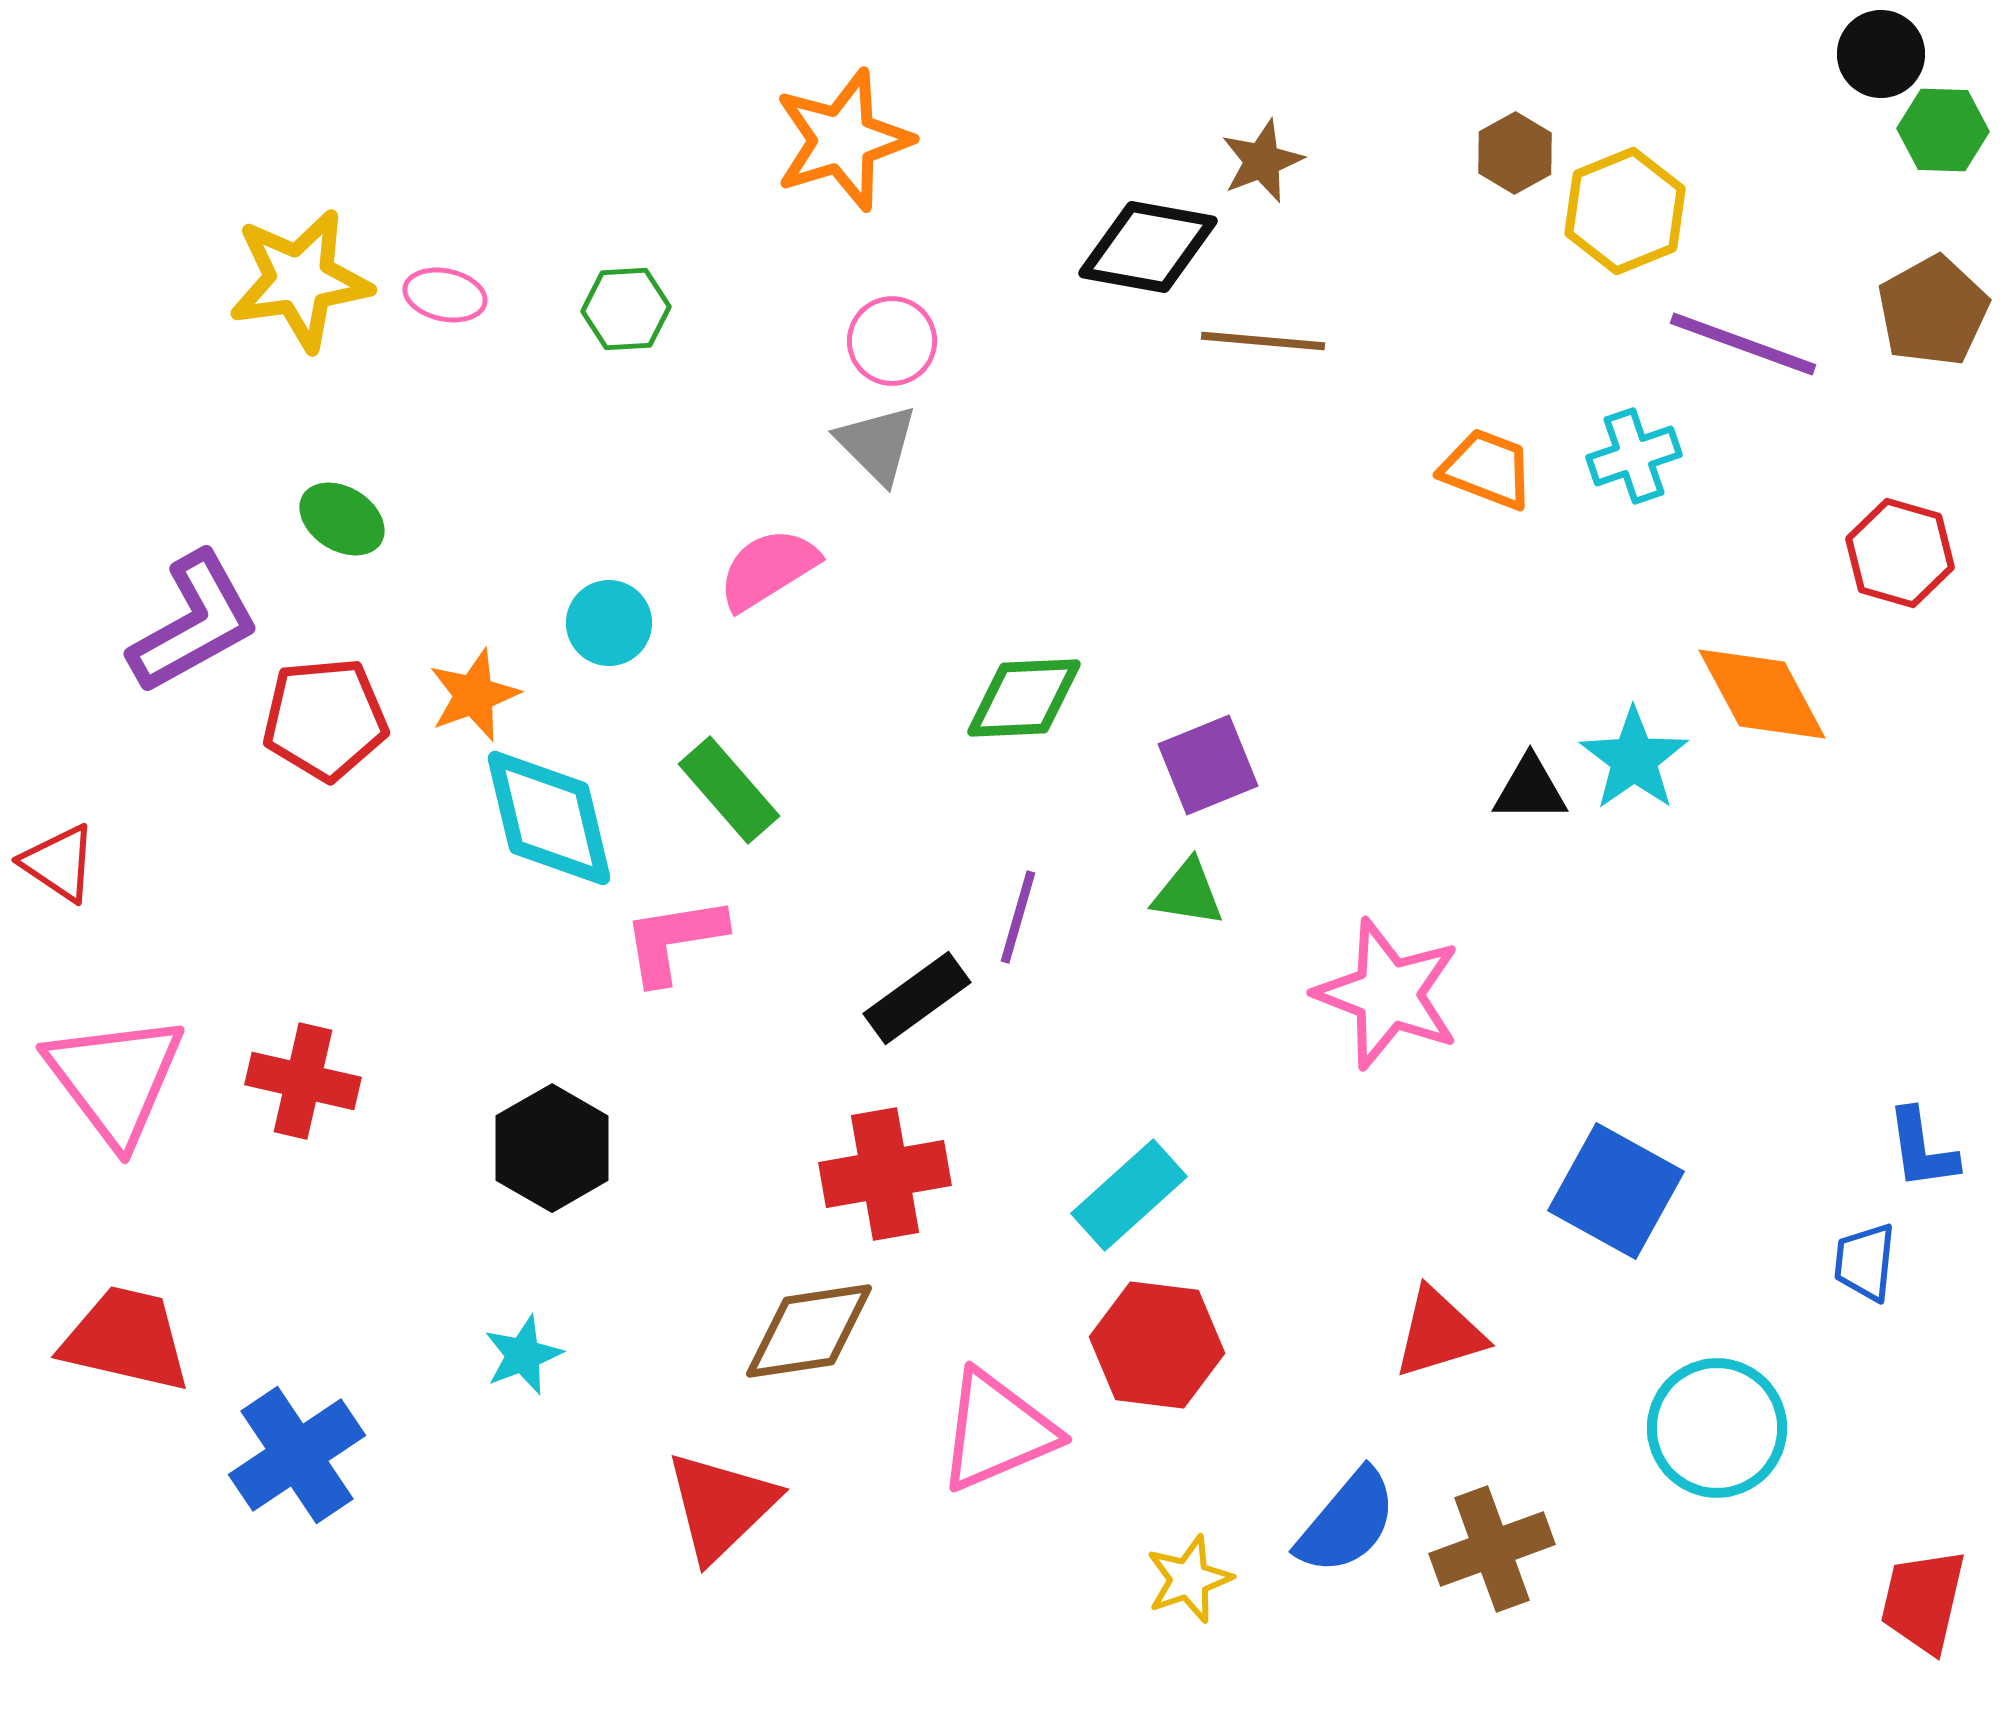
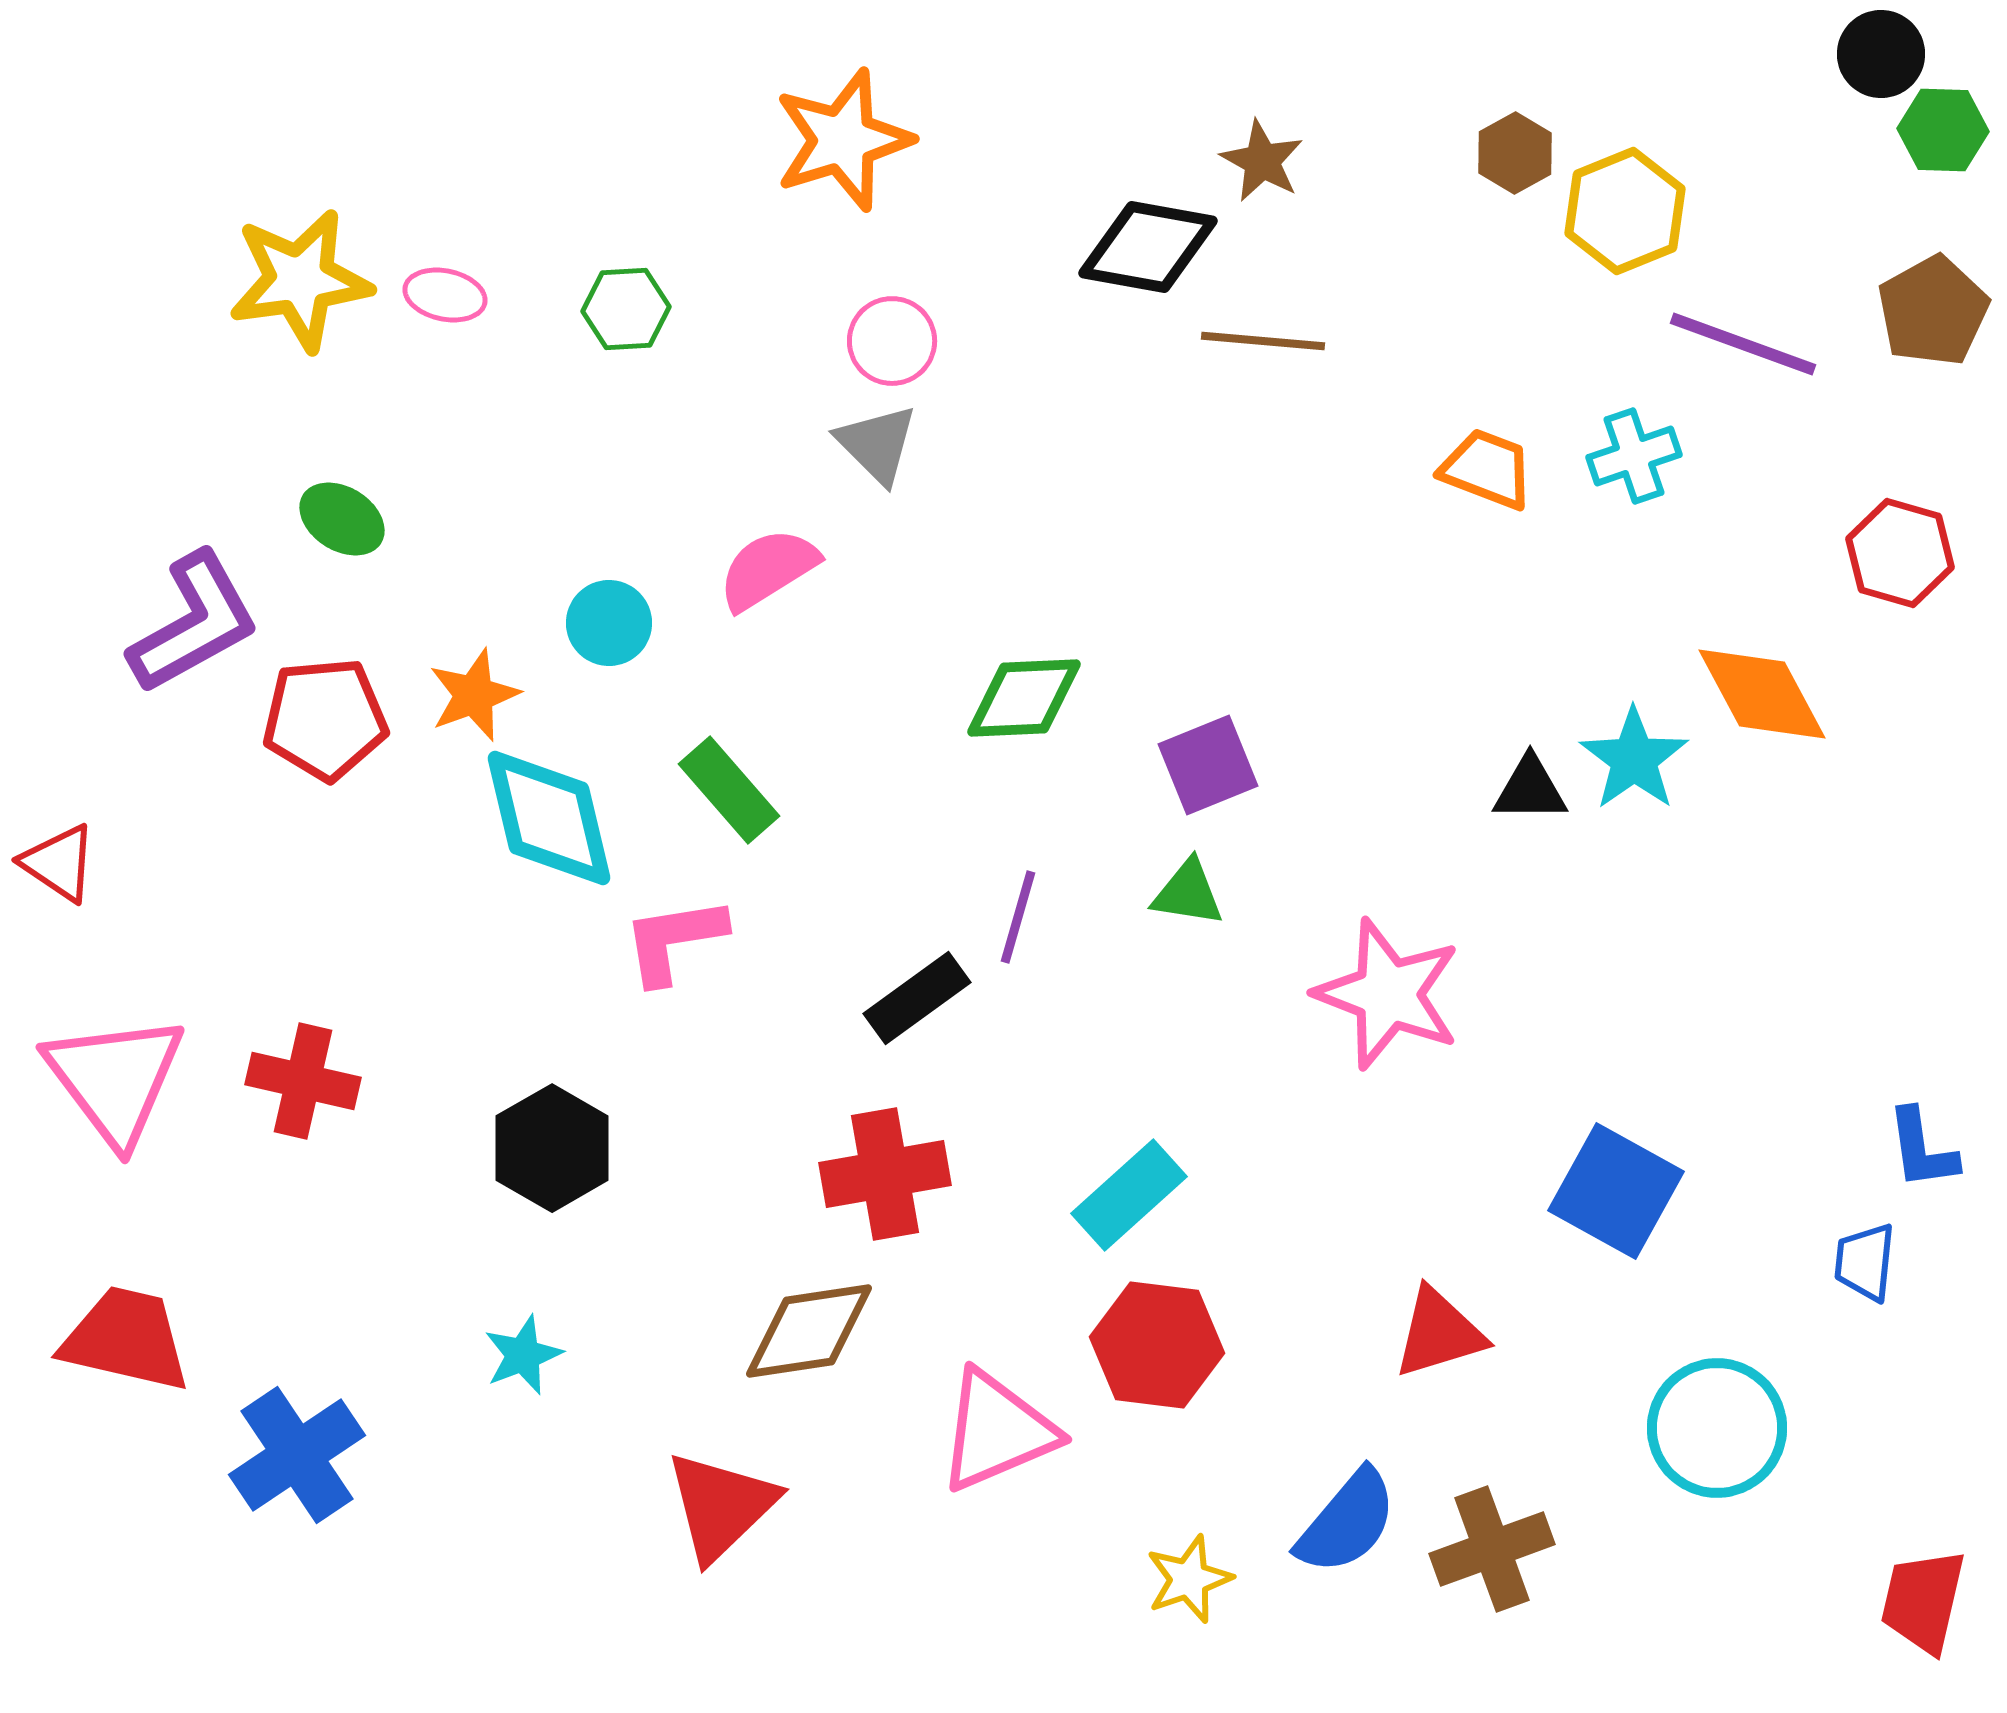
brown star at (1262, 161): rotated 22 degrees counterclockwise
